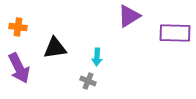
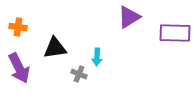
purple triangle: moved 1 px down
gray cross: moved 9 px left, 7 px up
